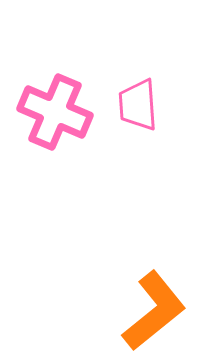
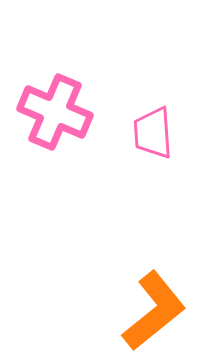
pink trapezoid: moved 15 px right, 28 px down
